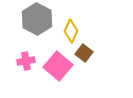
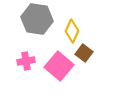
gray hexagon: rotated 20 degrees counterclockwise
yellow diamond: moved 1 px right
pink square: moved 1 px right
